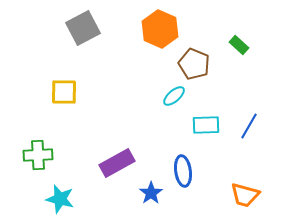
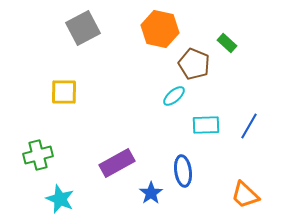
orange hexagon: rotated 12 degrees counterclockwise
green rectangle: moved 12 px left, 2 px up
green cross: rotated 12 degrees counterclockwise
orange trapezoid: rotated 28 degrees clockwise
cyan star: rotated 8 degrees clockwise
